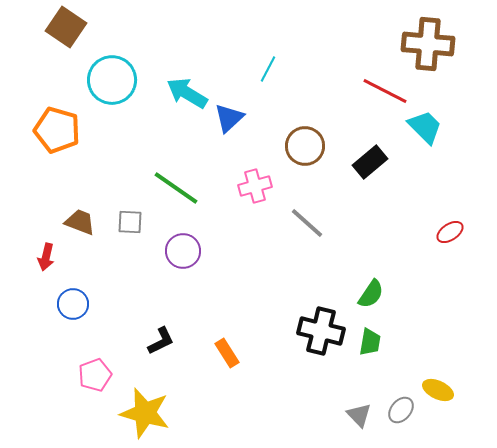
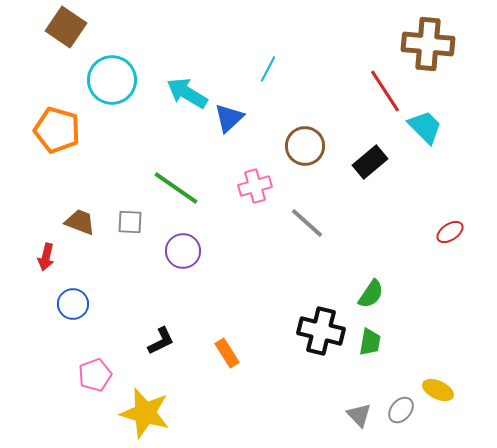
red line: rotated 30 degrees clockwise
